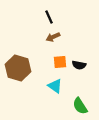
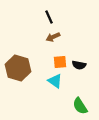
cyan triangle: moved 5 px up
